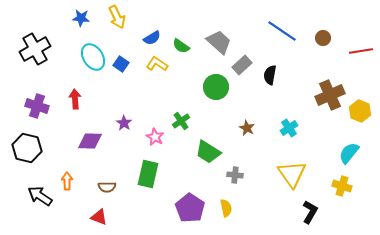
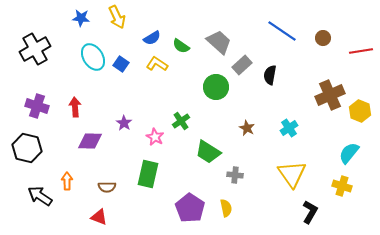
red arrow: moved 8 px down
